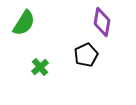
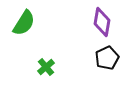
black pentagon: moved 21 px right, 3 px down
green cross: moved 6 px right
